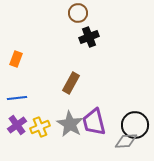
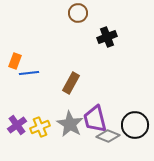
black cross: moved 18 px right
orange rectangle: moved 1 px left, 2 px down
blue line: moved 12 px right, 25 px up
purple trapezoid: moved 1 px right, 3 px up
gray diamond: moved 18 px left, 5 px up; rotated 25 degrees clockwise
